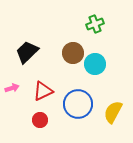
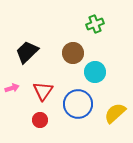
cyan circle: moved 8 px down
red triangle: rotated 30 degrees counterclockwise
yellow semicircle: moved 2 px right, 1 px down; rotated 20 degrees clockwise
